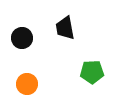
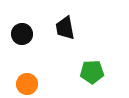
black circle: moved 4 px up
